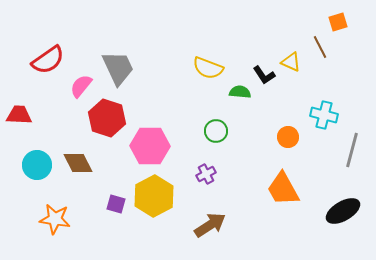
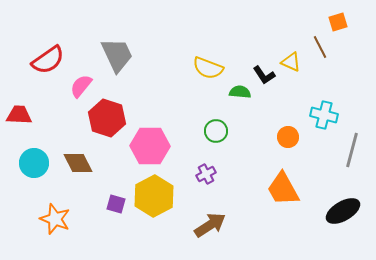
gray trapezoid: moved 1 px left, 13 px up
cyan circle: moved 3 px left, 2 px up
orange star: rotated 12 degrees clockwise
